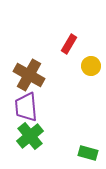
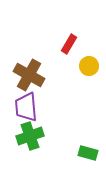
yellow circle: moved 2 px left
green cross: rotated 20 degrees clockwise
